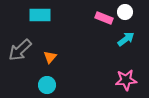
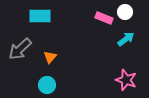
cyan rectangle: moved 1 px down
gray arrow: moved 1 px up
pink star: rotated 25 degrees clockwise
